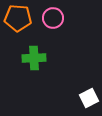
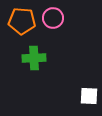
orange pentagon: moved 4 px right, 3 px down
white square: moved 2 px up; rotated 30 degrees clockwise
